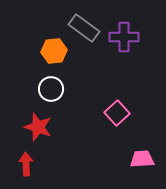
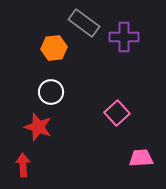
gray rectangle: moved 5 px up
orange hexagon: moved 3 px up
white circle: moved 3 px down
pink trapezoid: moved 1 px left, 1 px up
red arrow: moved 3 px left, 1 px down
